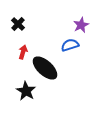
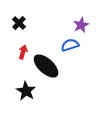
black cross: moved 1 px right, 1 px up
black ellipse: moved 1 px right, 2 px up
